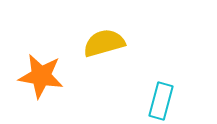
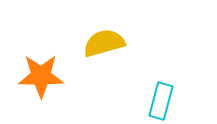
orange star: rotated 9 degrees counterclockwise
